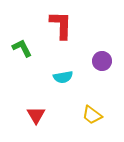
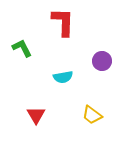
red L-shape: moved 2 px right, 3 px up
